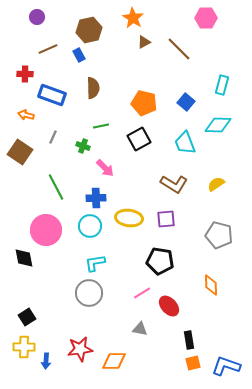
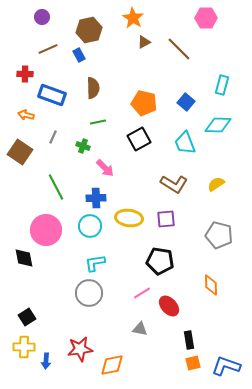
purple circle at (37, 17): moved 5 px right
green line at (101, 126): moved 3 px left, 4 px up
orange diamond at (114, 361): moved 2 px left, 4 px down; rotated 10 degrees counterclockwise
